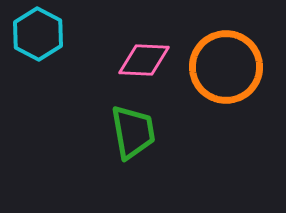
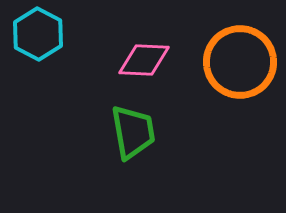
orange circle: moved 14 px right, 5 px up
